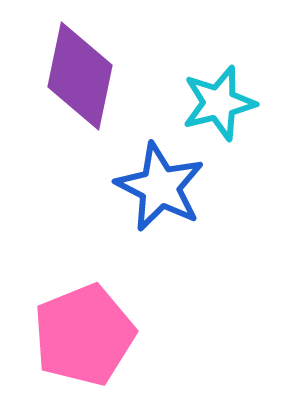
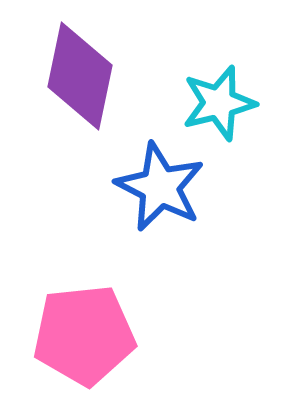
pink pentagon: rotated 16 degrees clockwise
